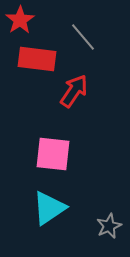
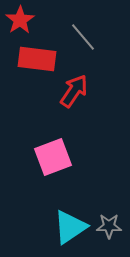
pink square: moved 3 px down; rotated 27 degrees counterclockwise
cyan triangle: moved 21 px right, 19 px down
gray star: rotated 25 degrees clockwise
